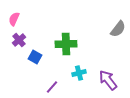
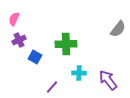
purple cross: rotated 16 degrees clockwise
cyan cross: rotated 16 degrees clockwise
